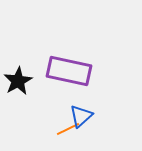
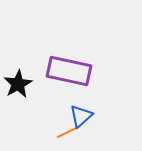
black star: moved 3 px down
orange line: moved 3 px down
